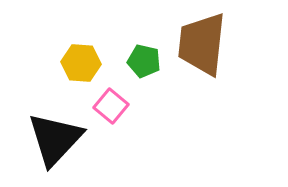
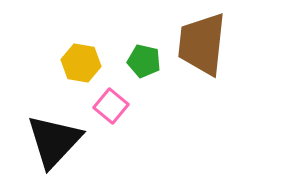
yellow hexagon: rotated 6 degrees clockwise
black triangle: moved 1 px left, 2 px down
